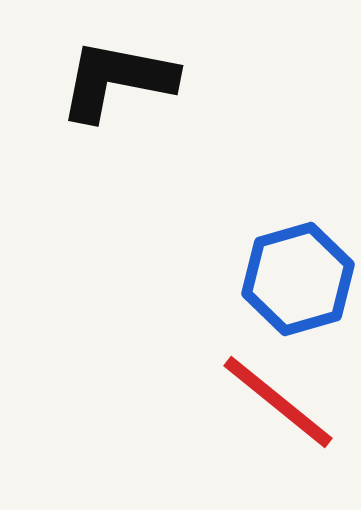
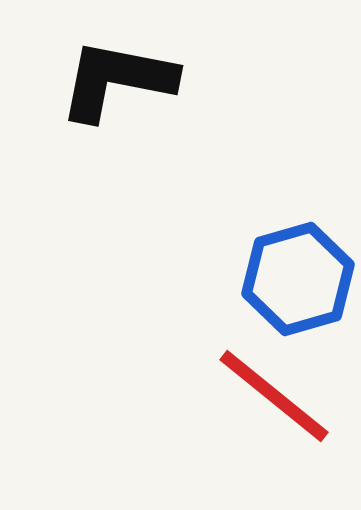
red line: moved 4 px left, 6 px up
